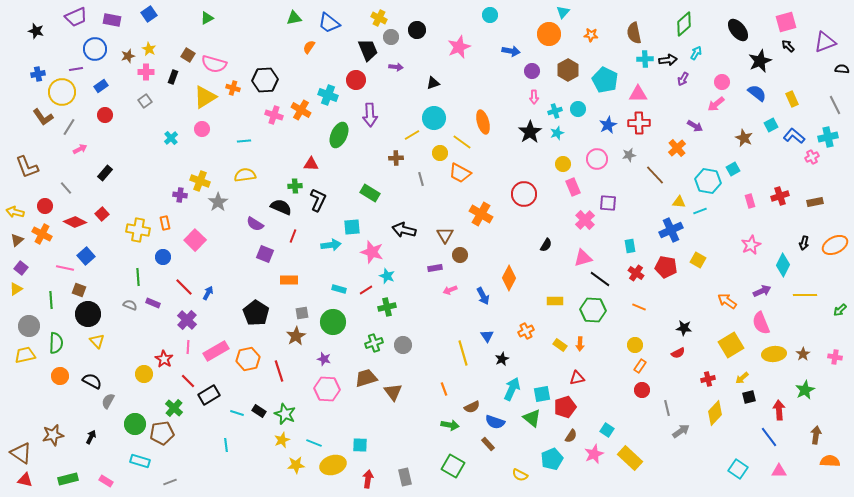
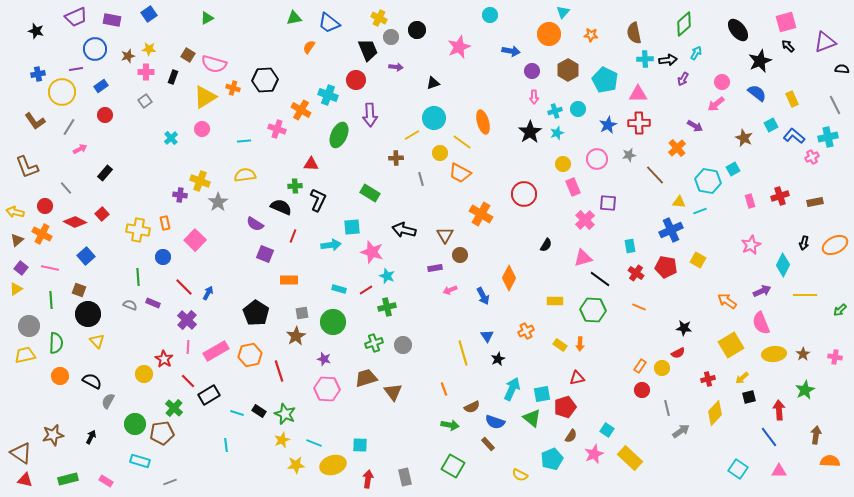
yellow star at (149, 49): rotated 24 degrees counterclockwise
pink cross at (274, 115): moved 3 px right, 14 px down
brown L-shape at (43, 117): moved 8 px left, 4 px down
pink line at (65, 268): moved 15 px left
yellow circle at (635, 345): moved 27 px right, 23 px down
orange hexagon at (248, 359): moved 2 px right, 4 px up
black star at (502, 359): moved 4 px left
